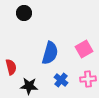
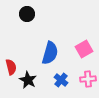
black circle: moved 3 px right, 1 px down
black star: moved 1 px left, 6 px up; rotated 24 degrees clockwise
